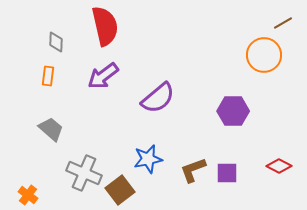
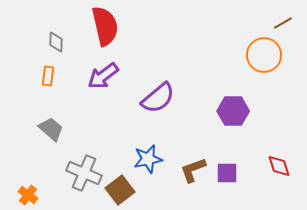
red diamond: rotated 45 degrees clockwise
